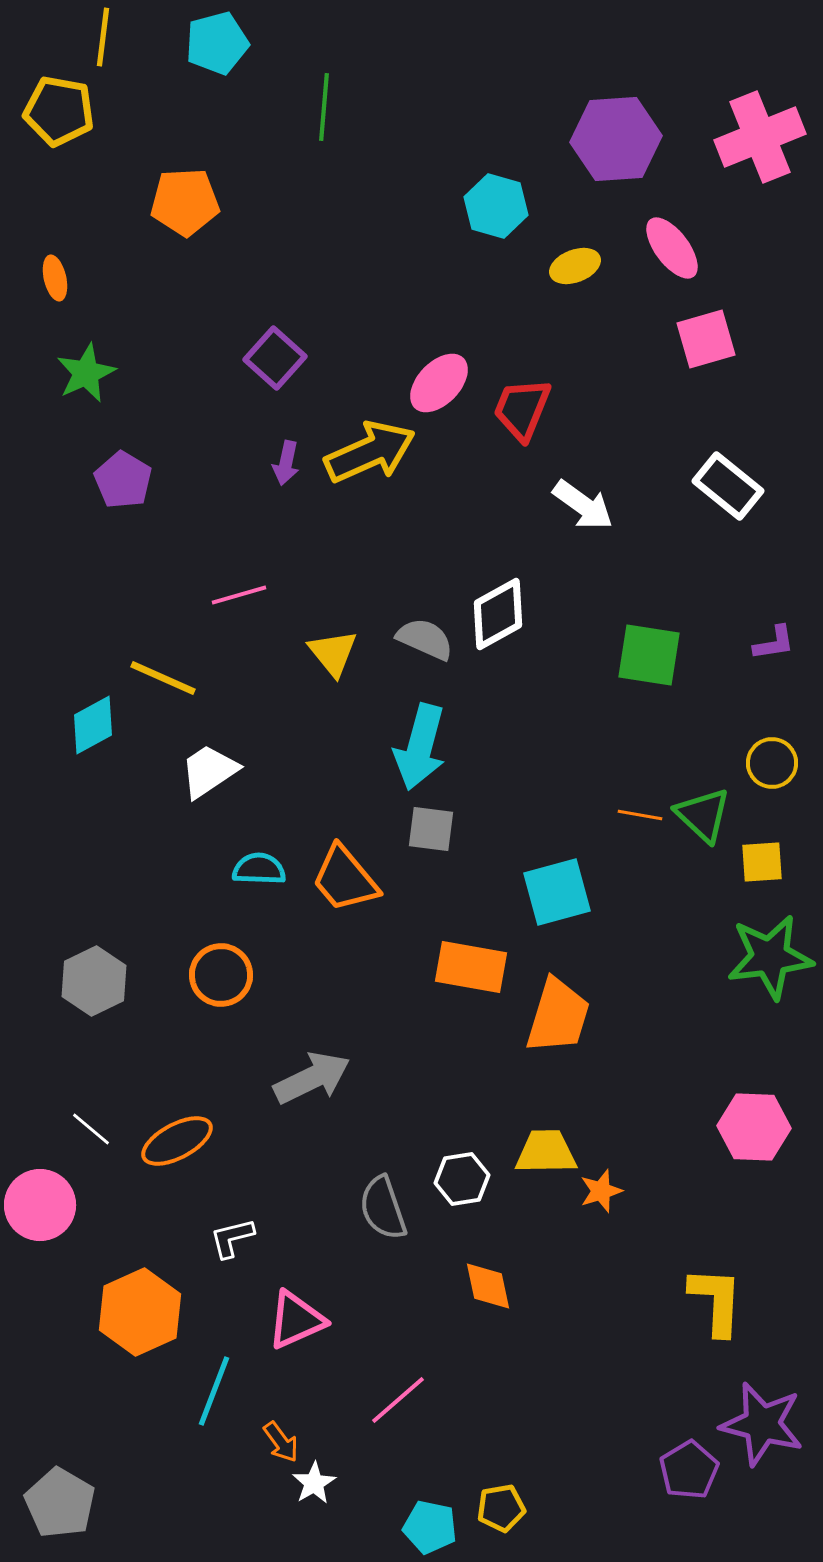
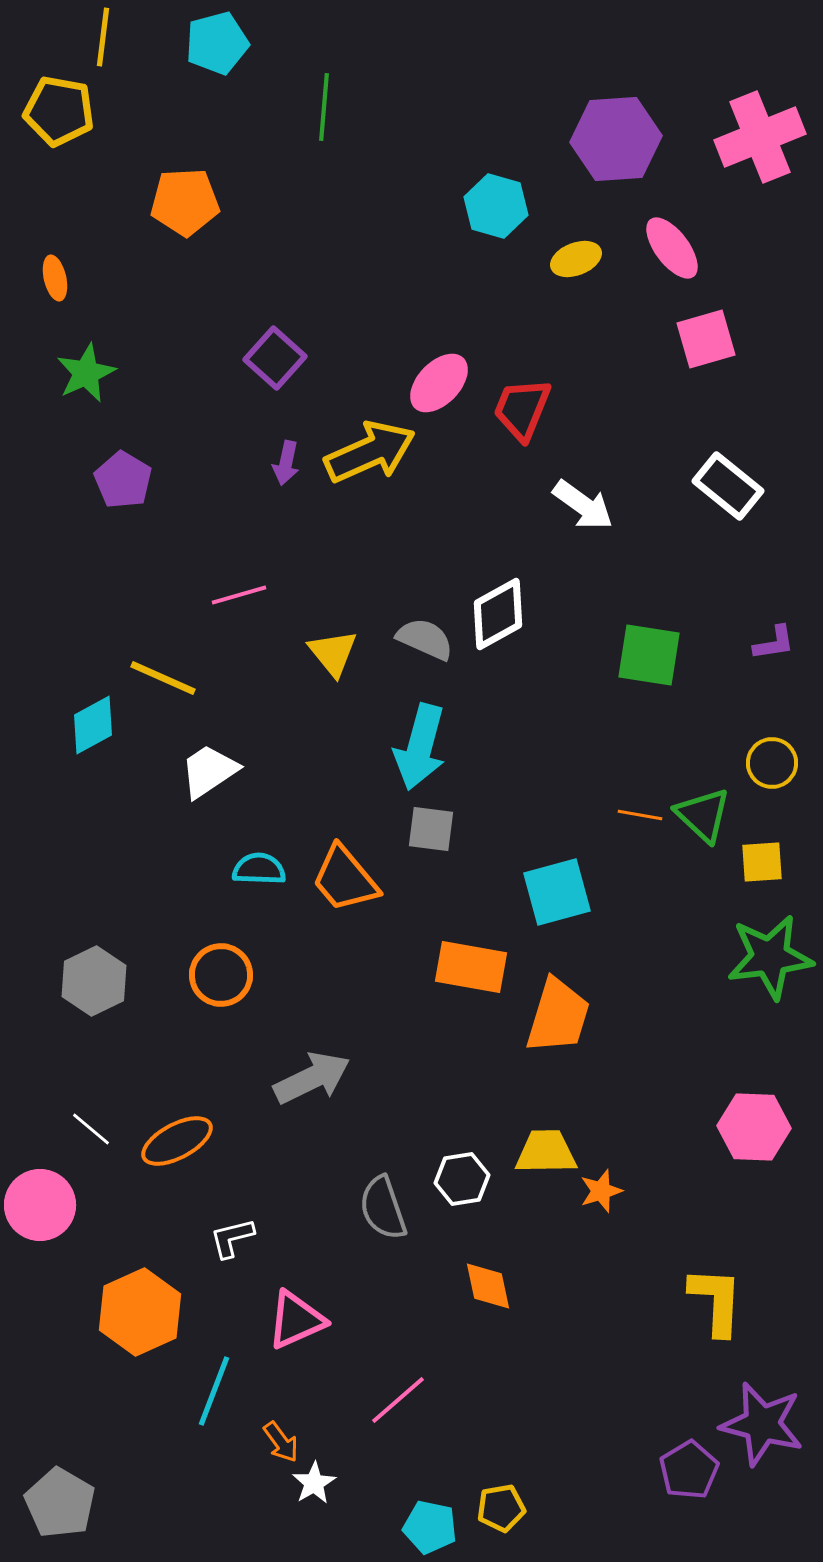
yellow ellipse at (575, 266): moved 1 px right, 7 px up
